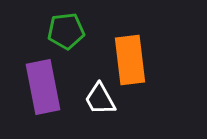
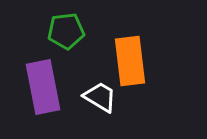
orange rectangle: moved 1 px down
white trapezoid: moved 2 px up; rotated 150 degrees clockwise
